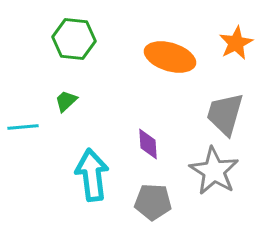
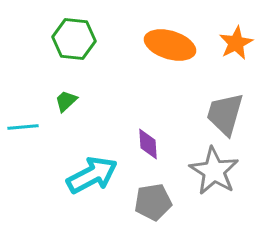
orange ellipse: moved 12 px up
cyan arrow: rotated 69 degrees clockwise
gray pentagon: rotated 12 degrees counterclockwise
